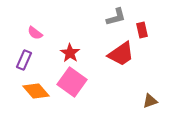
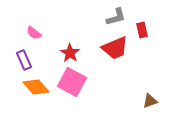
pink semicircle: moved 1 px left
red trapezoid: moved 6 px left, 6 px up; rotated 12 degrees clockwise
purple rectangle: rotated 48 degrees counterclockwise
pink square: rotated 8 degrees counterclockwise
orange diamond: moved 4 px up
